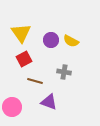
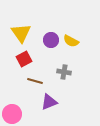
purple triangle: rotated 42 degrees counterclockwise
pink circle: moved 7 px down
